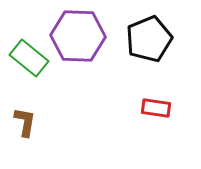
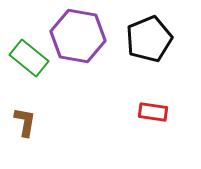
purple hexagon: rotated 8 degrees clockwise
red rectangle: moved 3 px left, 4 px down
